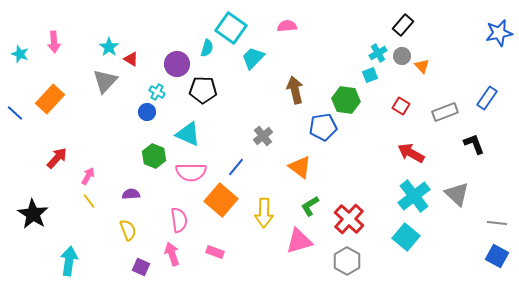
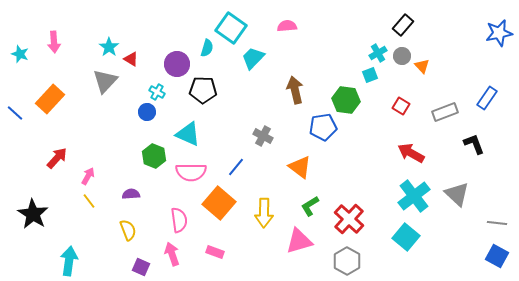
gray cross at (263, 136): rotated 24 degrees counterclockwise
orange square at (221, 200): moved 2 px left, 3 px down
